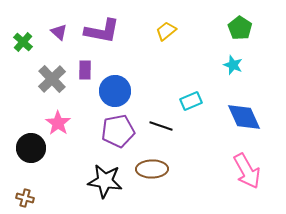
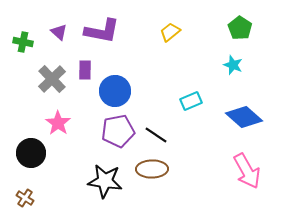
yellow trapezoid: moved 4 px right, 1 px down
green cross: rotated 30 degrees counterclockwise
blue diamond: rotated 24 degrees counterclockwise
black line: moved 5 px left, 9 px down; rotated 15 degrees clockwise
black circle: moved 5 px down
brown cross: rotated 18 degrees clockwise
